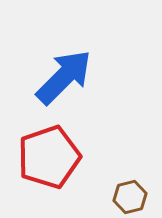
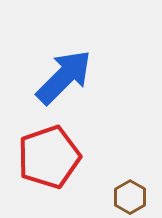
brown hexagon: rotated 16 degrees counterclockwise
